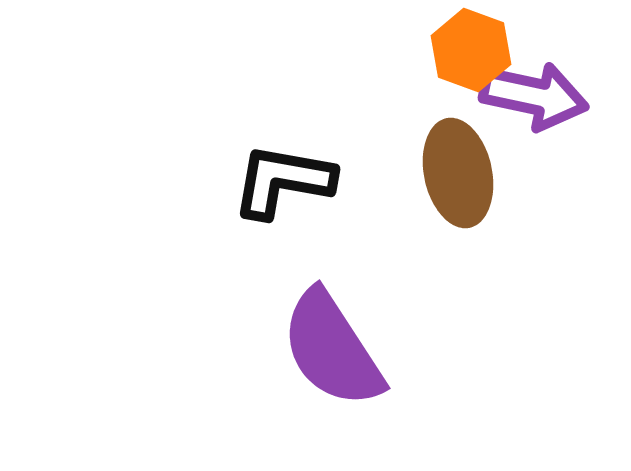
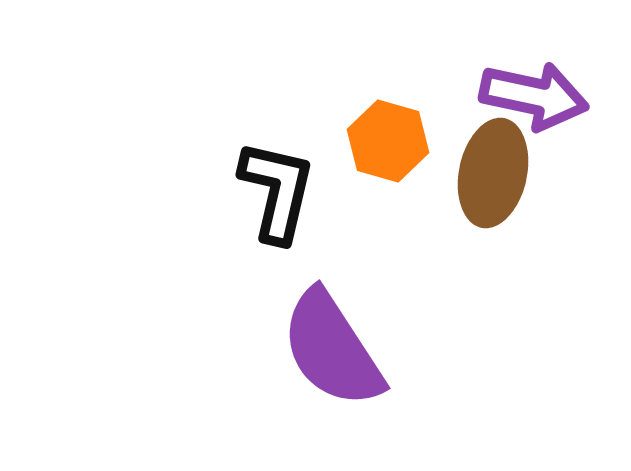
orange hexagon: moved 83 px left, 91 px down; rotated 4 degrees counterclockwise
brown ellipse: moved 35 px right; rotated 24 degrees clockwise
black L-shape: moved 6 px left, 10 px down; rotated 93 degrees clockwise
